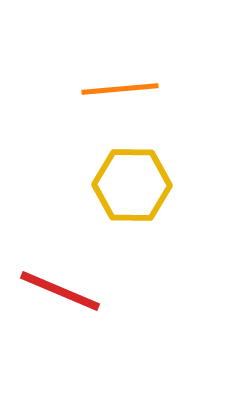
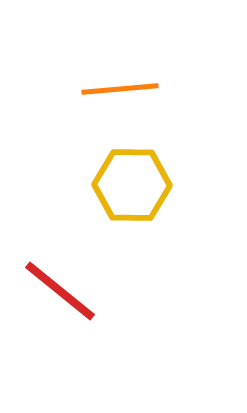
red line: rotated 16 degrees clockwise
